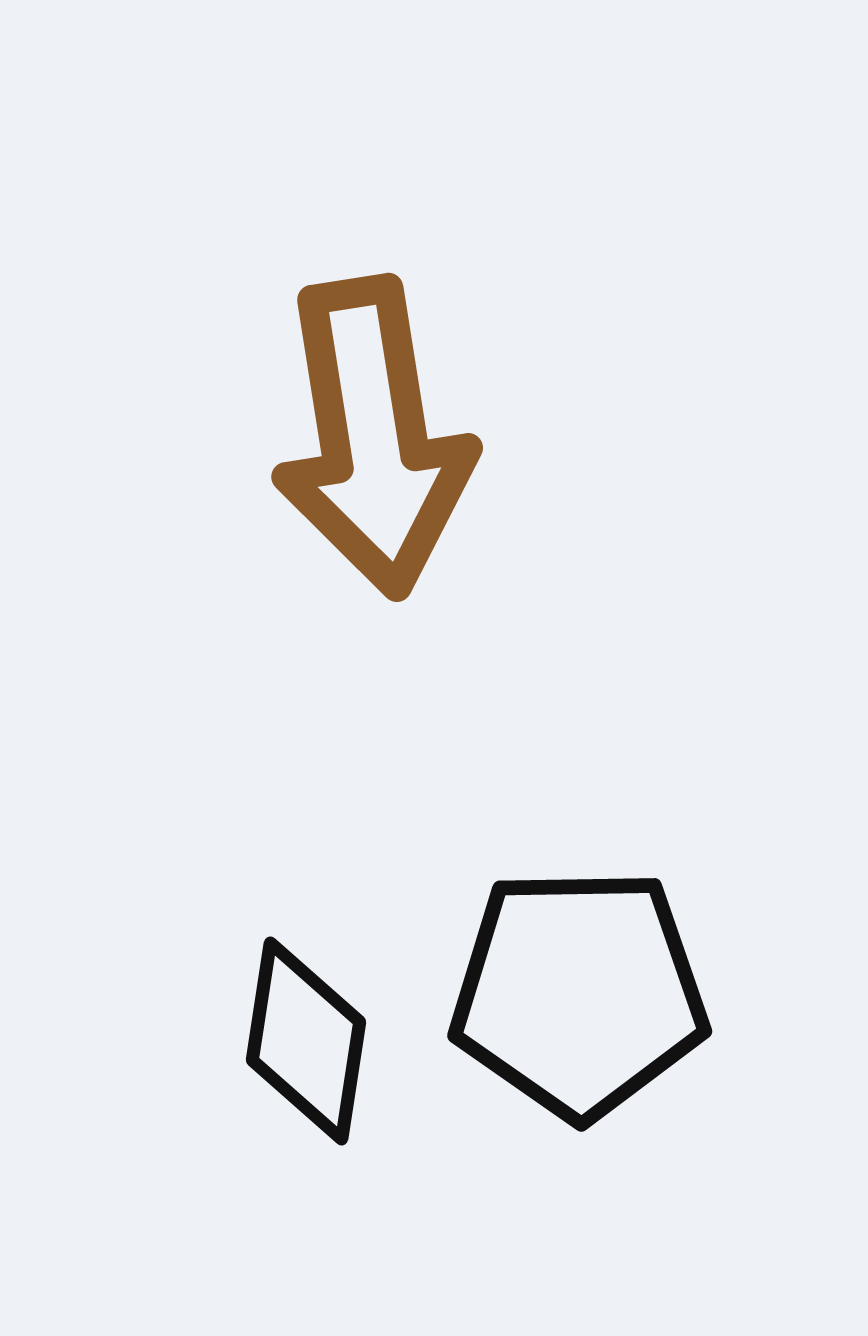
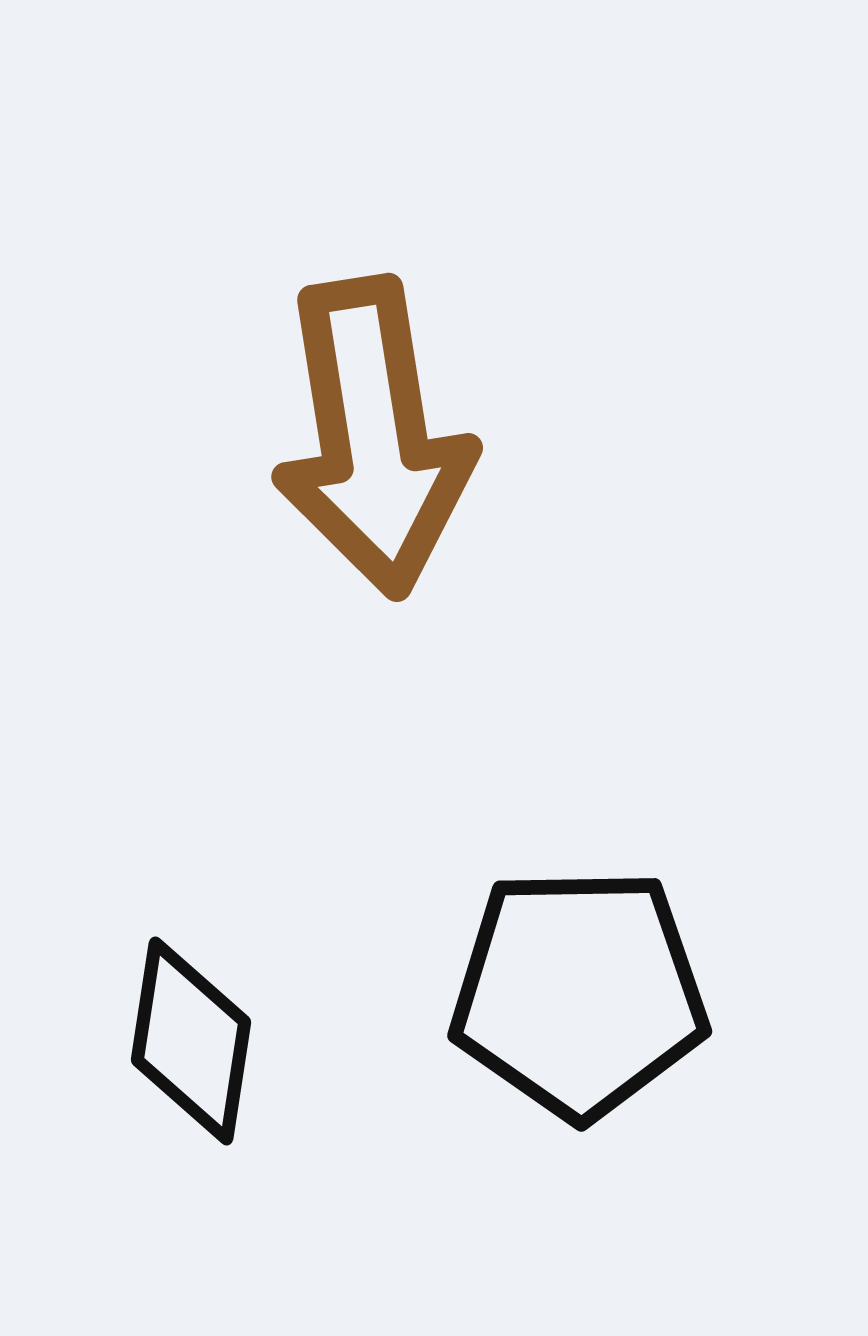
black diamond: moved 115 px left
